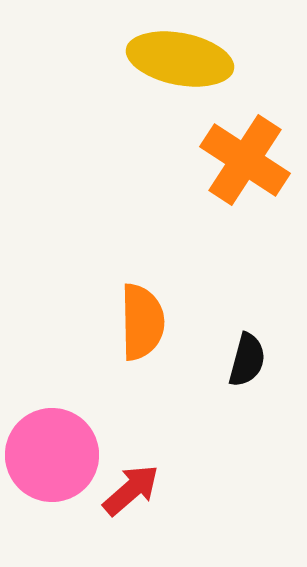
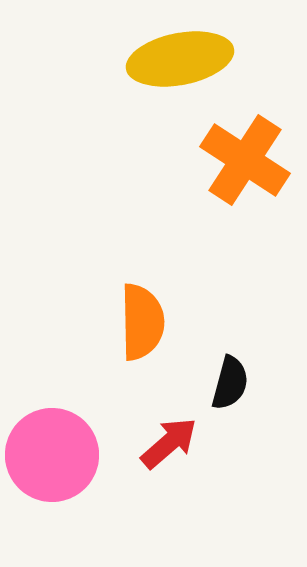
yellow ellipse: rotated 22 degrees counterclockwise
black semicircle: moved 17 px left, 23 px down
red arrow: moved 38 px right, 47 px up
